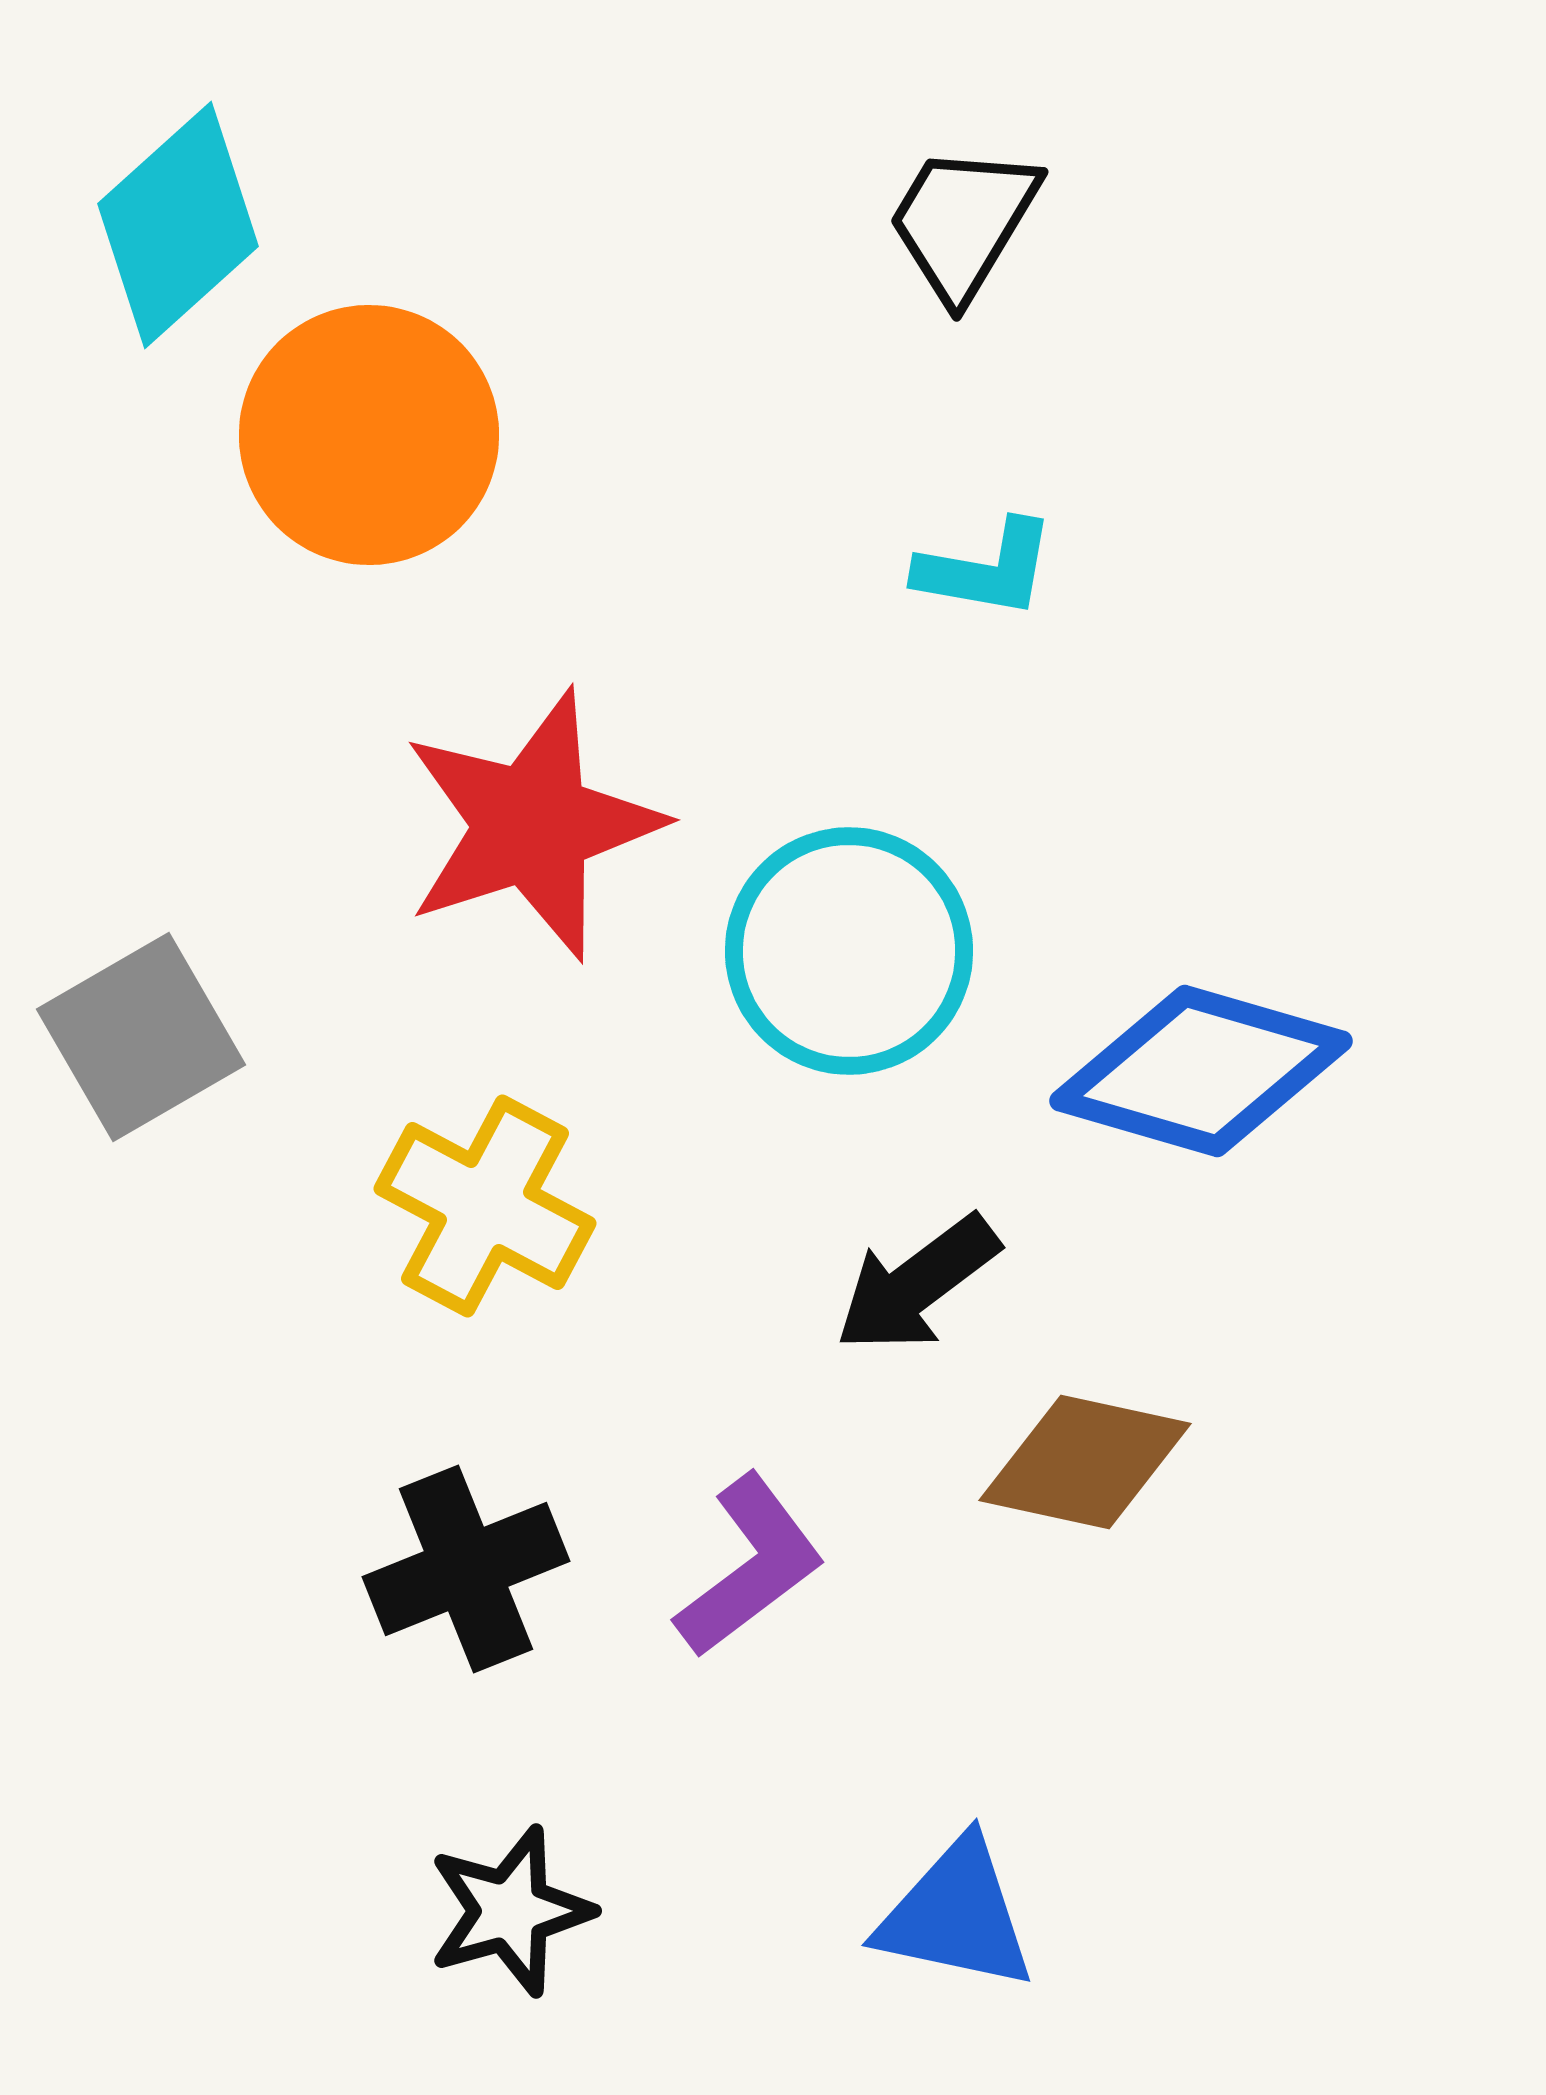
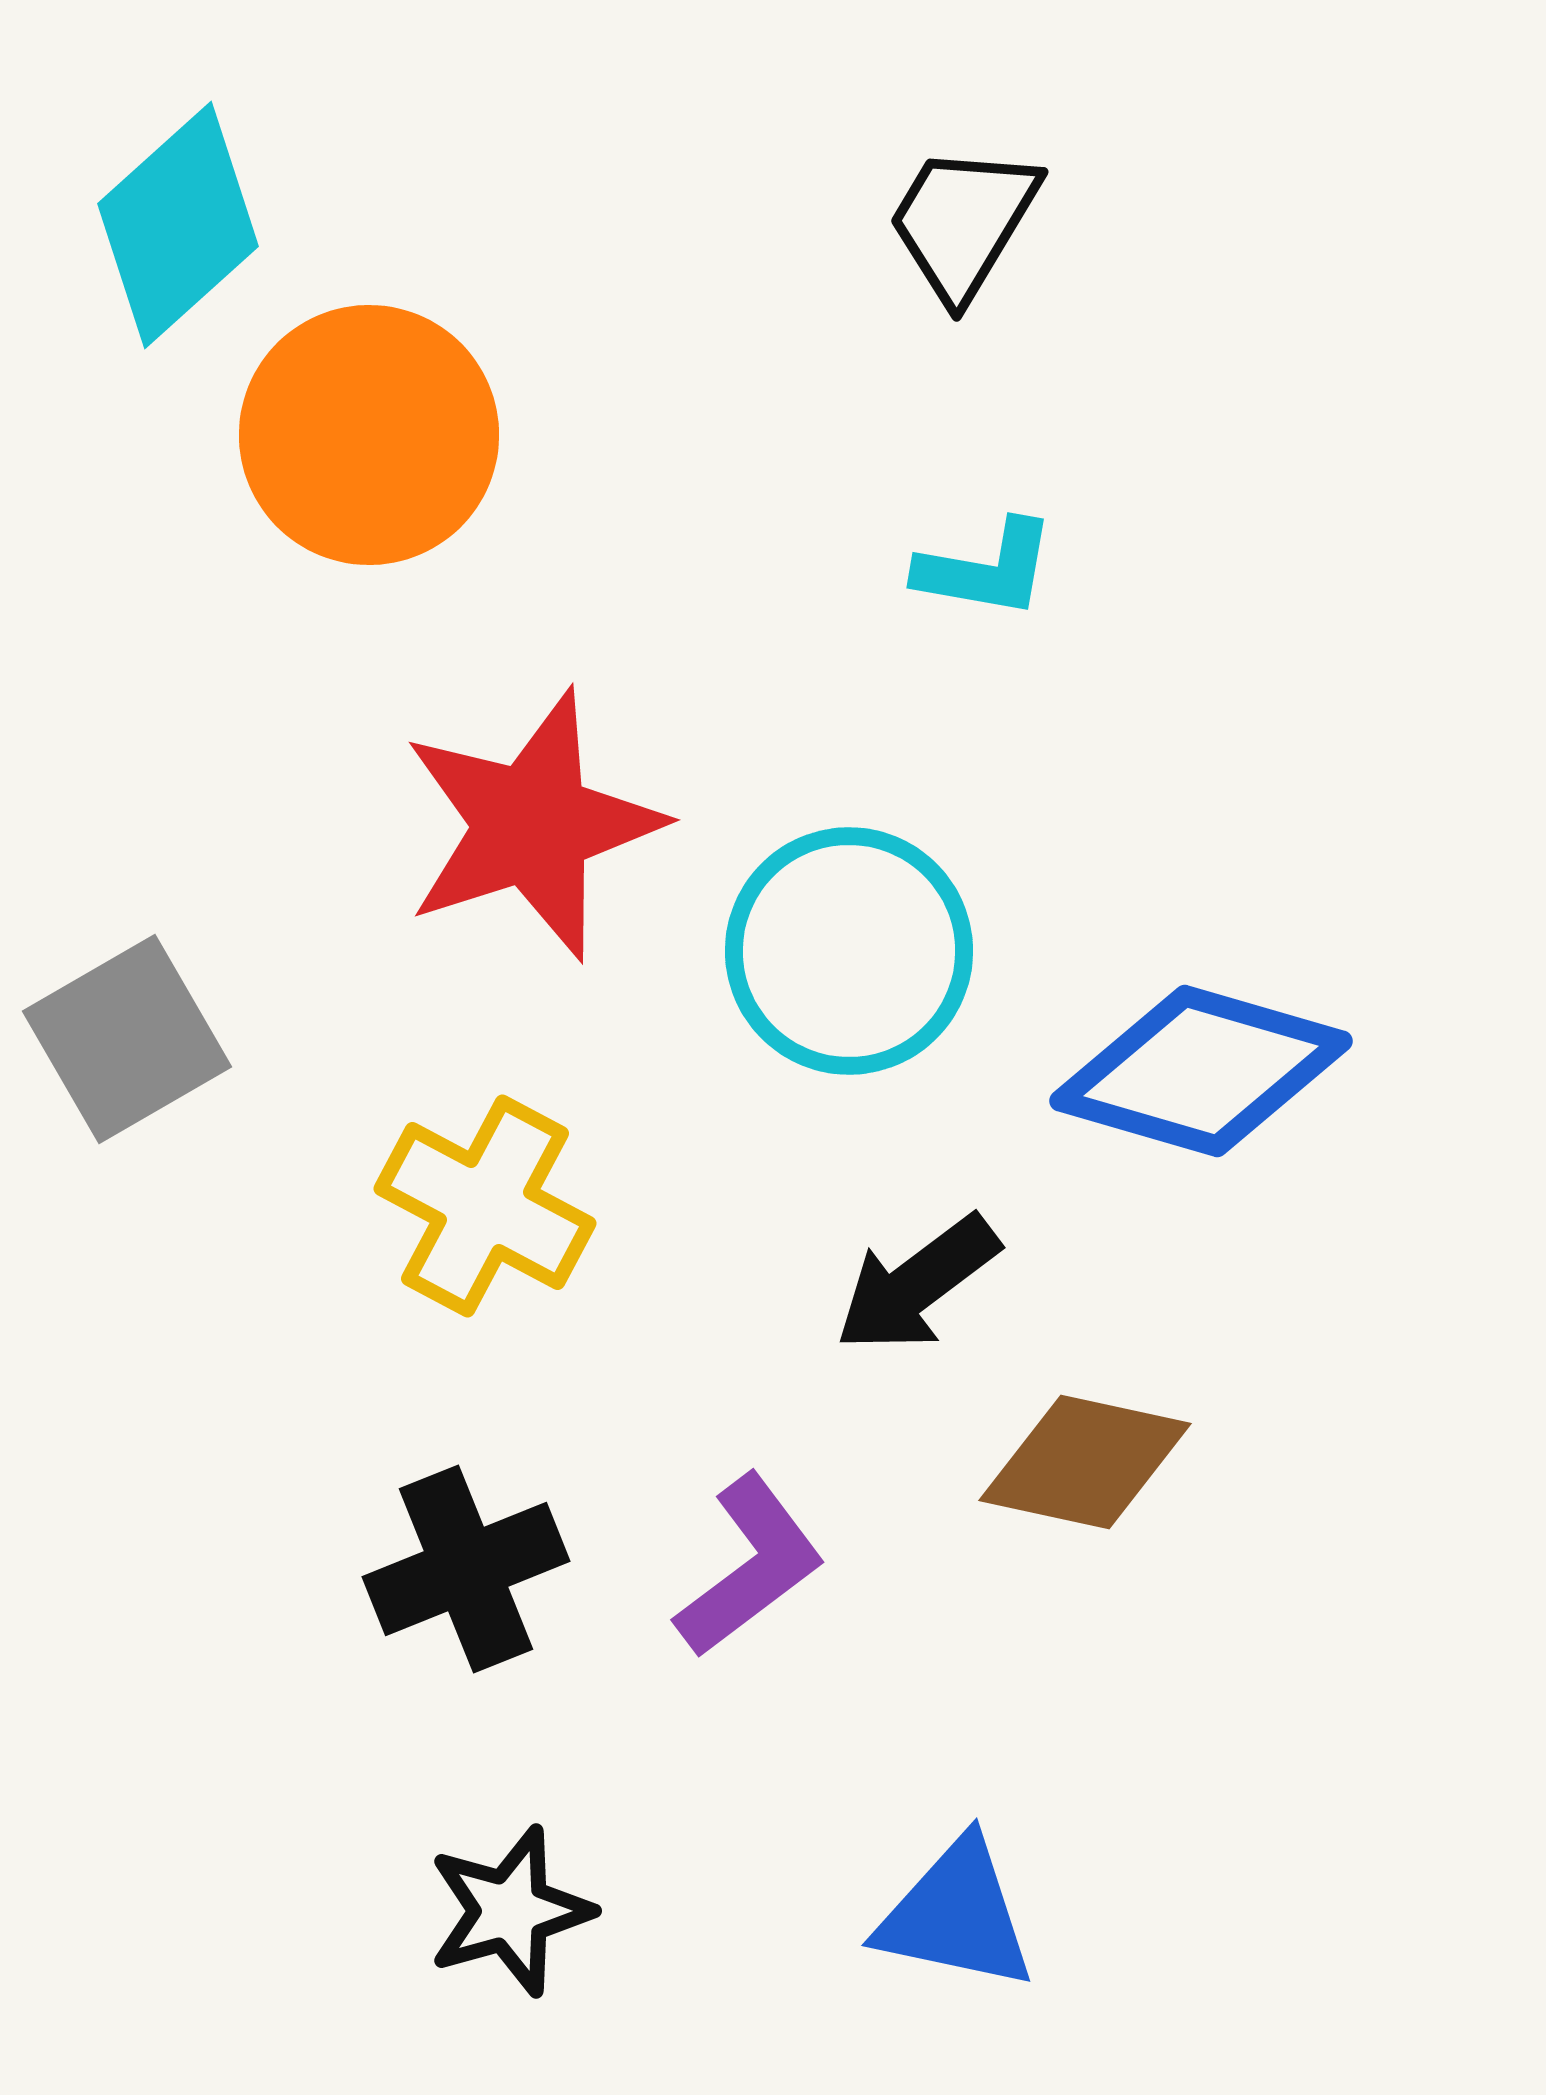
gray square: moved 14 px left, 2 px down
